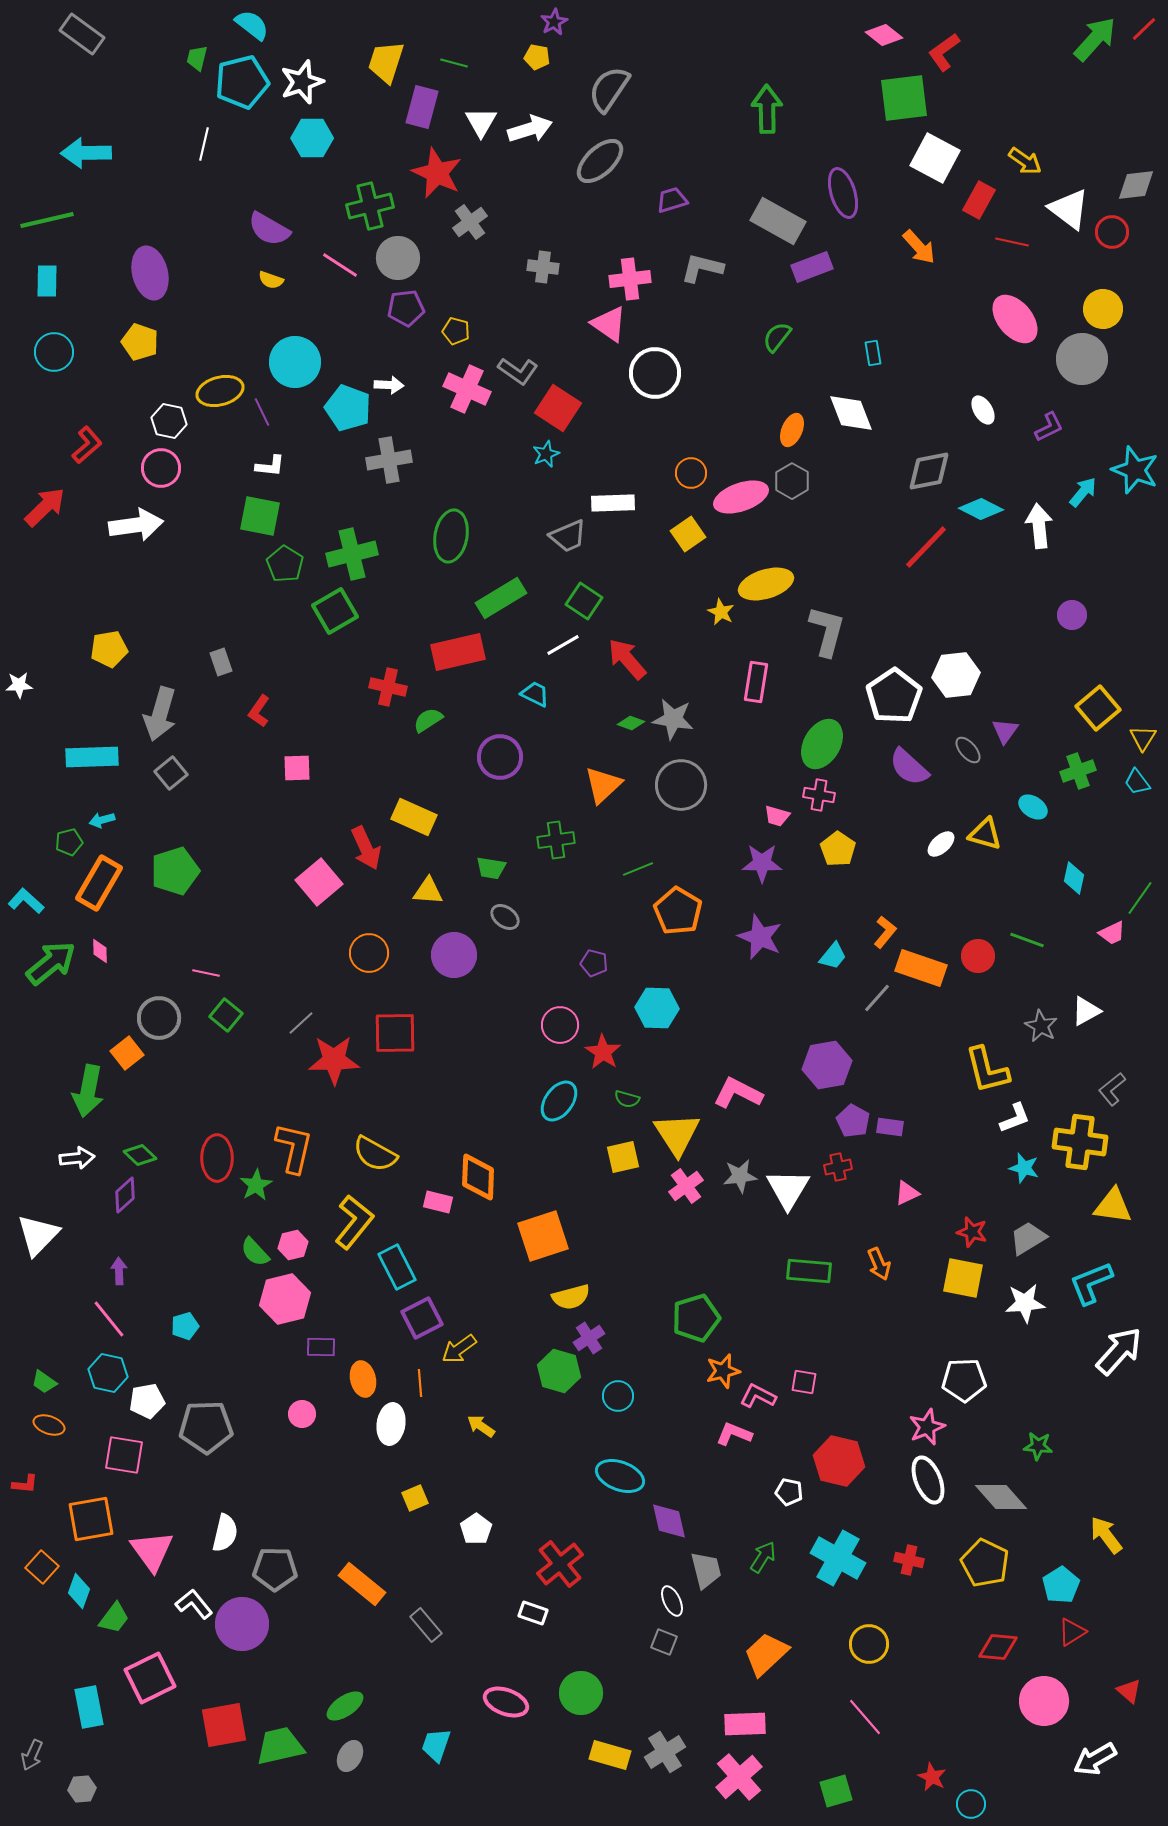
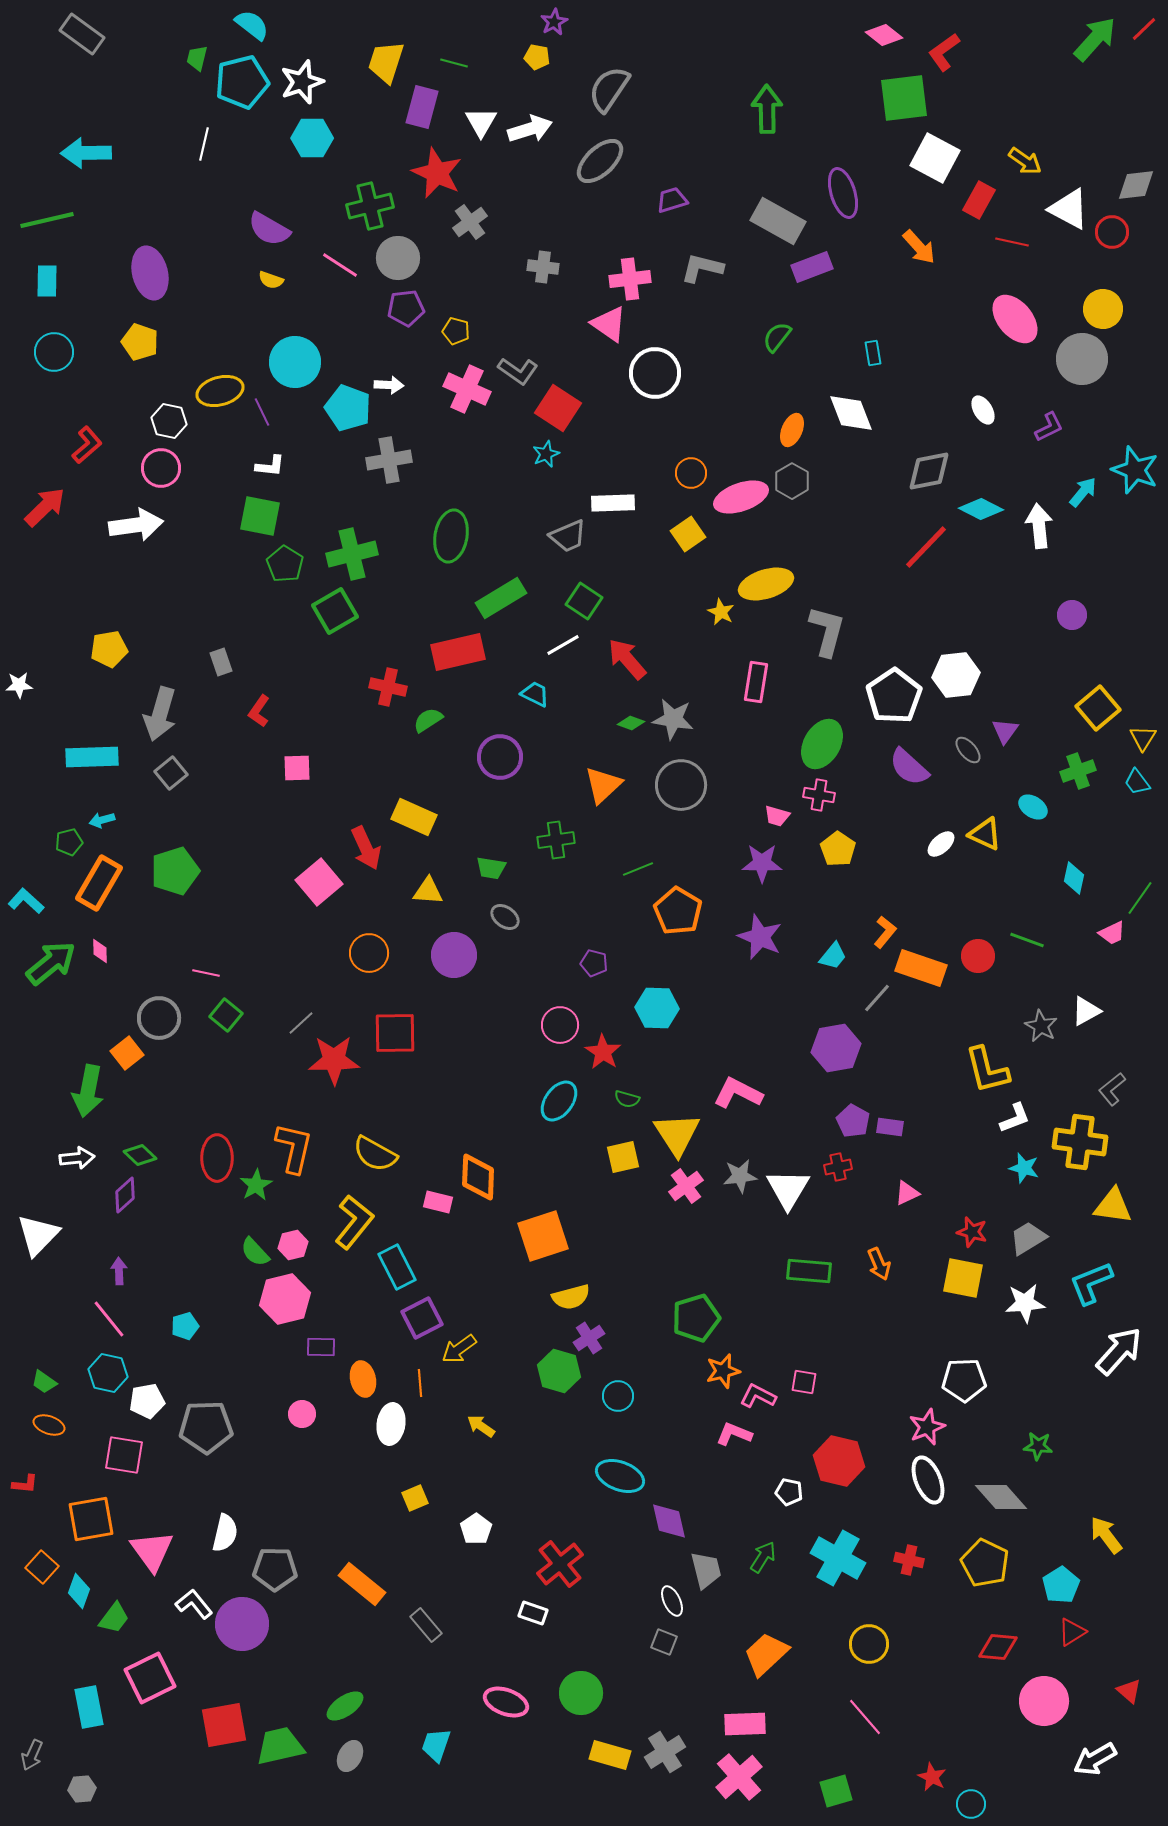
white triangle at (1069, 209): rotated 9 degrees counterclockwise
yellow triangle at (985, 834): rotated 9 degrees clockwise
purple hexagon at (827, 1065): moved 9 px right, 17 px up
